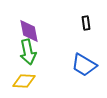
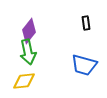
purple diamond: rotated 50 degrees clockwise
blue trapezoid: rotated 16 degrees counterclockwise
yellow diamond: rotated 10 degrees counterclockwise
